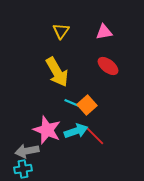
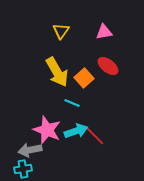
orange square: moved 3 px left, 27 px up
gray arrow: moved 3 px right, 1 px up
